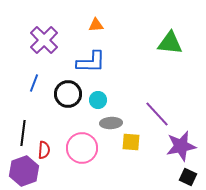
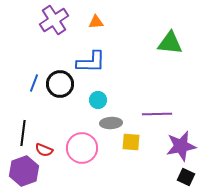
orange triangle: moved 3 px up
purple cross: moved 10 px right, 20 px up; rotated 12 degrees clockwise
black circle: moved 8 px left, 10 px up
purple line: rotated 48 degrees counterclockwise
red semicircle: rotated 108 degrees clockwise
black square: moved 2 px left
